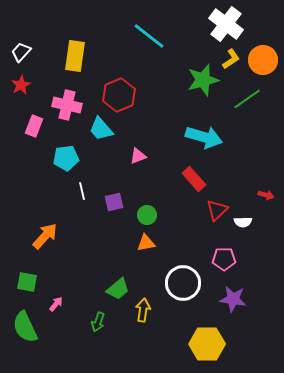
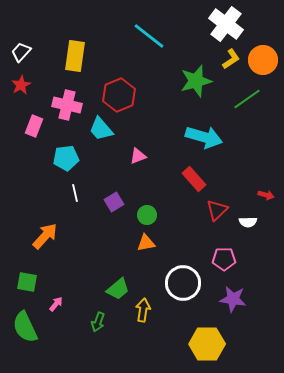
green star: moved 7 px left, 1 px down
white line: moved 7 px left, 2 px down
purple square: rotated 18 degrees counterclockwise
white semicircle: moved 5 px right
